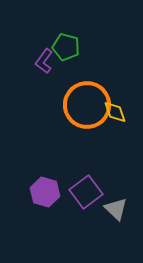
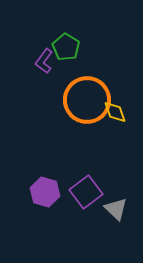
green pentagon: rotated 16 degrees clockwise
orange circle: moved 5 px up
